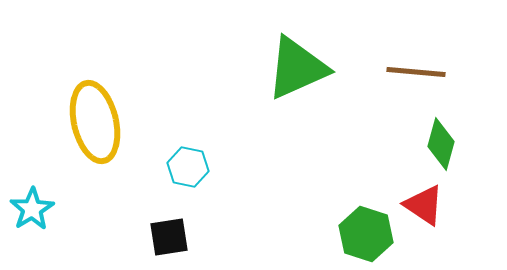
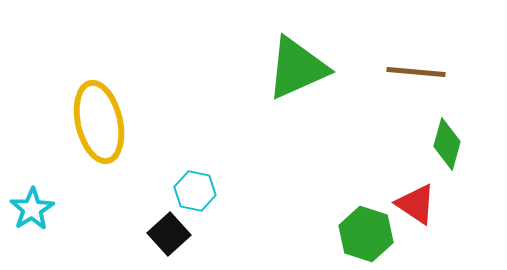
yellow ellipse: moved 4 px right
green diamond: moved 6 px right
cyan hexagon: moved 7 px right, 24 px down
red triangle: moved 8 px left, 1 px up
black square: moved 3 px up; rotated 33 degrees counterclockwise
